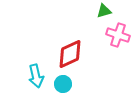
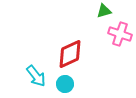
pink cross: moved 2 px right, 1 px up
cyan arrow: rotated 25 degrees counterclockwise
cyan circle: moved 2 px right
